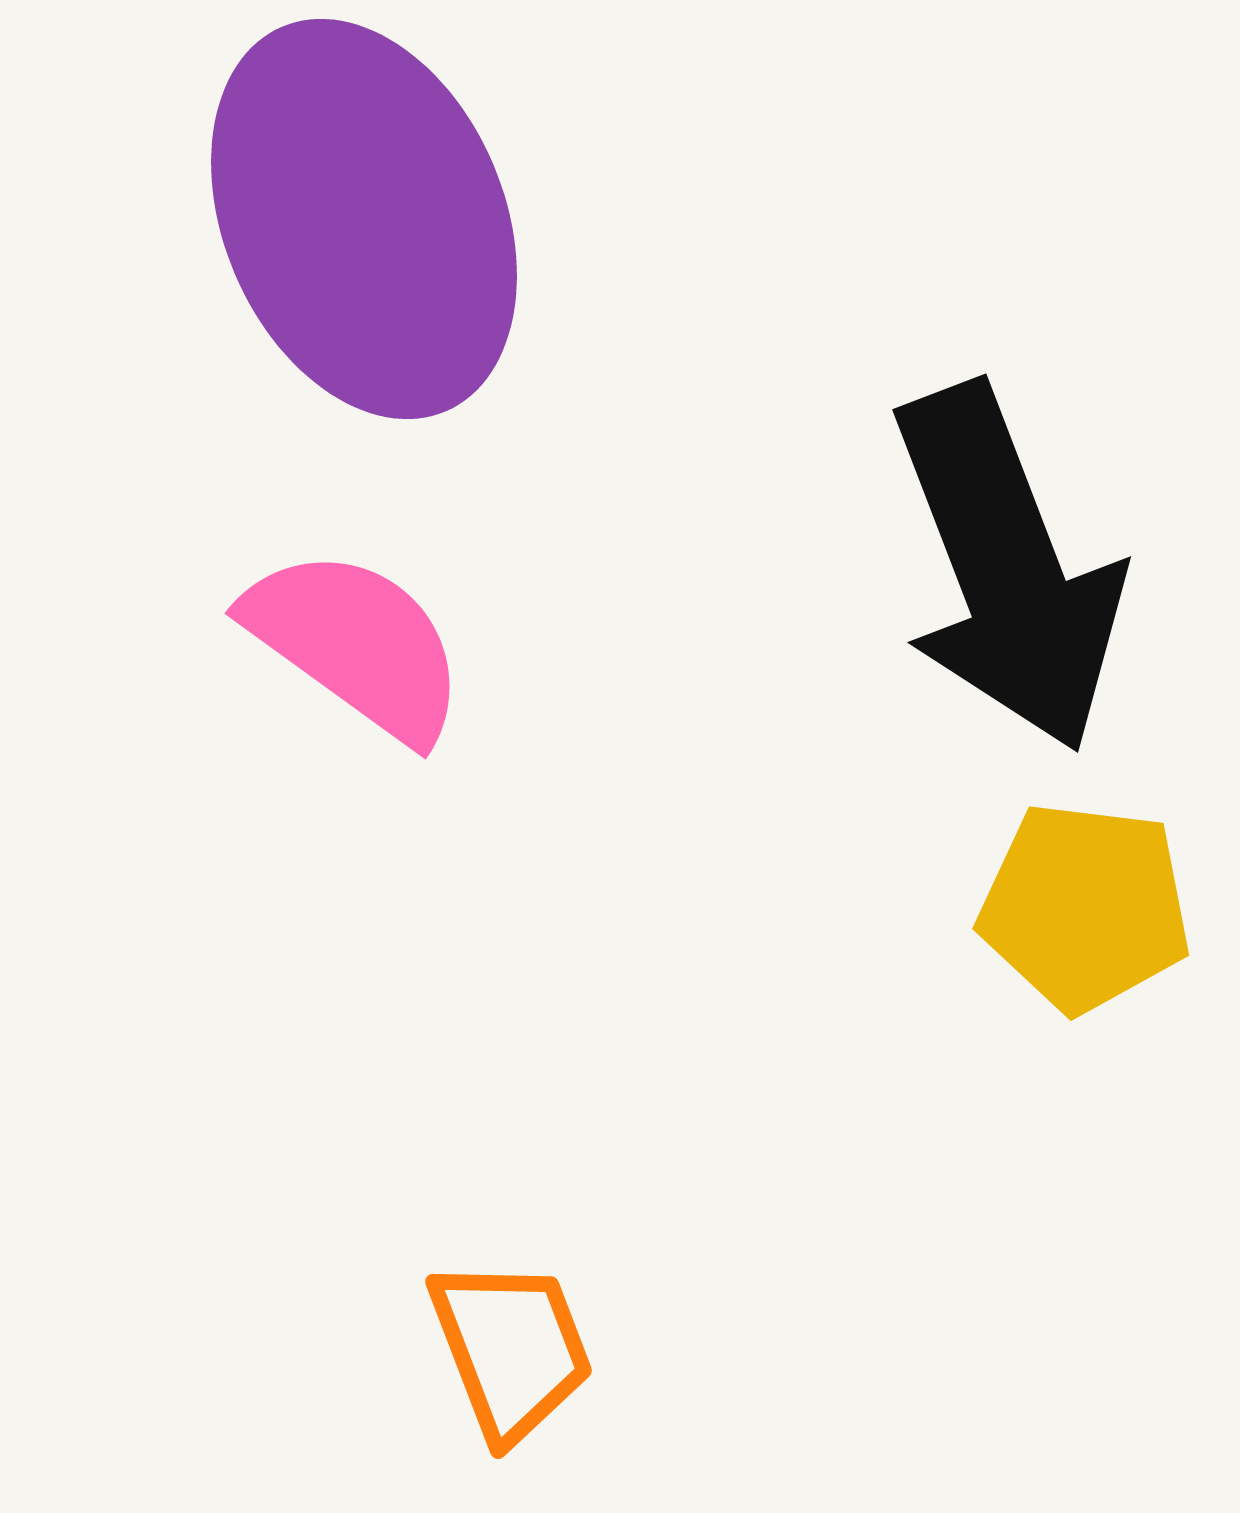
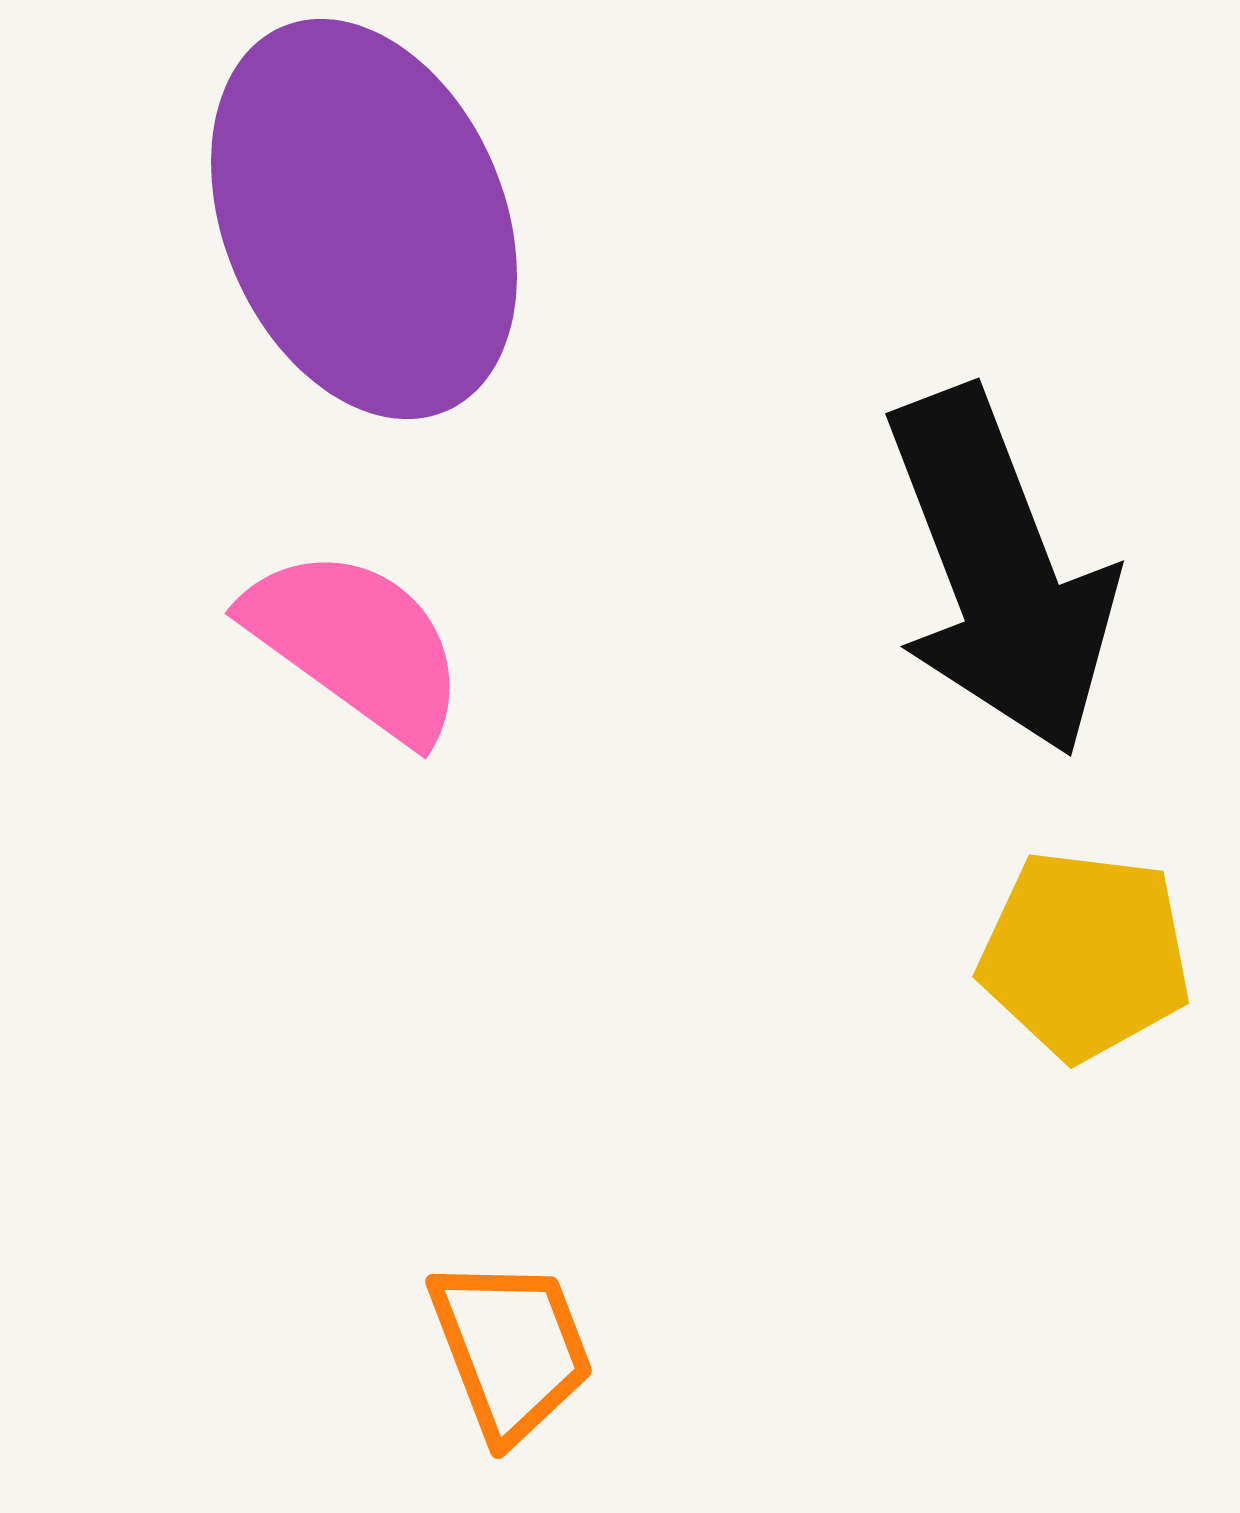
black arrow: moved 7 px left, 4 px down
yellow pentagon: moved 48 px down
